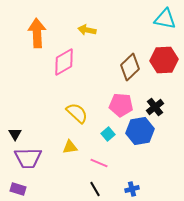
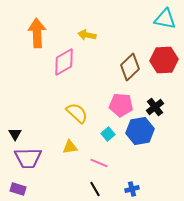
yellow arrow: moved 5 px down
